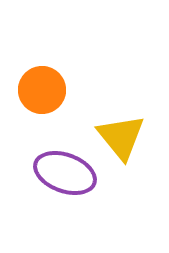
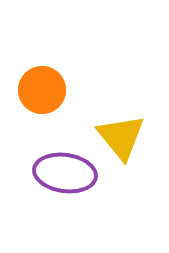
purple ellipse: rotated 12 degrees counterclockwise
